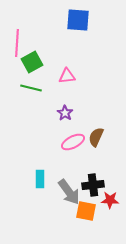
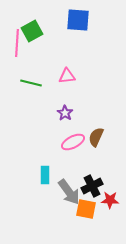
green square: moved 31 px up
green line: moved 5 px up
cyan rectangle: moved 5 px right, 4 px up
black cross: moved 1 px left, 1 px down; rotated 20 degrees counterclockwise
orange square: moved 2 px up
